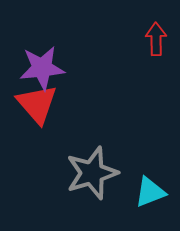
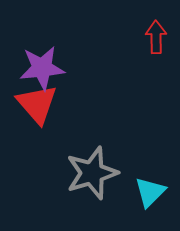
red arrow: moved 2 px up
cyan triangle: rotated 24 degrees counterclockwise
